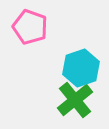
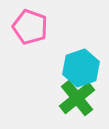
green cross: moved 2 px right, 2 px up
